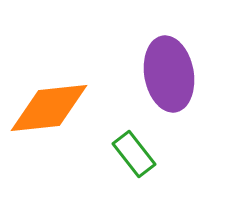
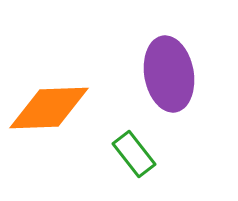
orange diamond: rotated 4 degrees clockwise
